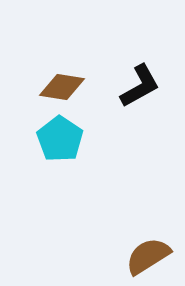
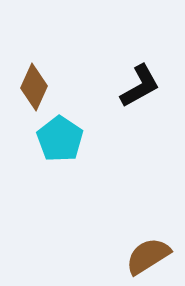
brown diamond: moved 28 px left; rotated 75 degrees counterclockwise
